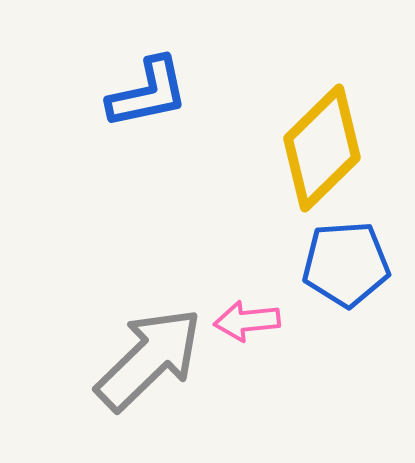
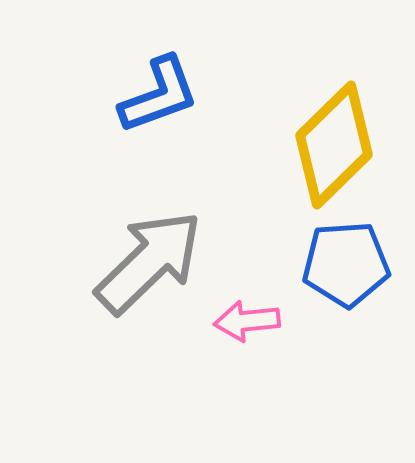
blue L-shape: moved 11 px right, 2 px down; rotated 8 degrees counterclockwise
yellow diamond: moved 12 px right, 3 px up
gray arrow: moved 97 px up
